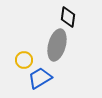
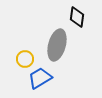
black diamond: moved 9 px right
yellow circle: moved 1 px right, 1 px up
